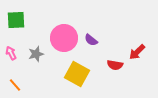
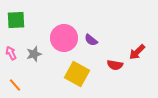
gray star: moved 2 px left
